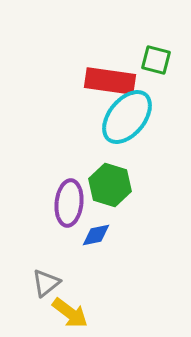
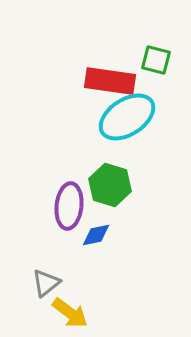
cyan ellipse: rotated 18 degrees clockwise
purple ellipse: moved 3 px down
